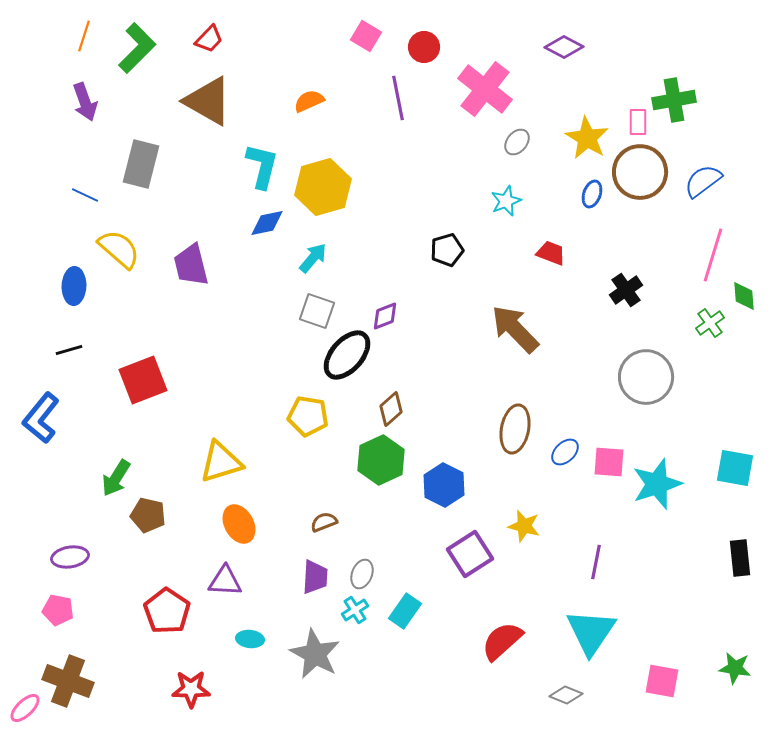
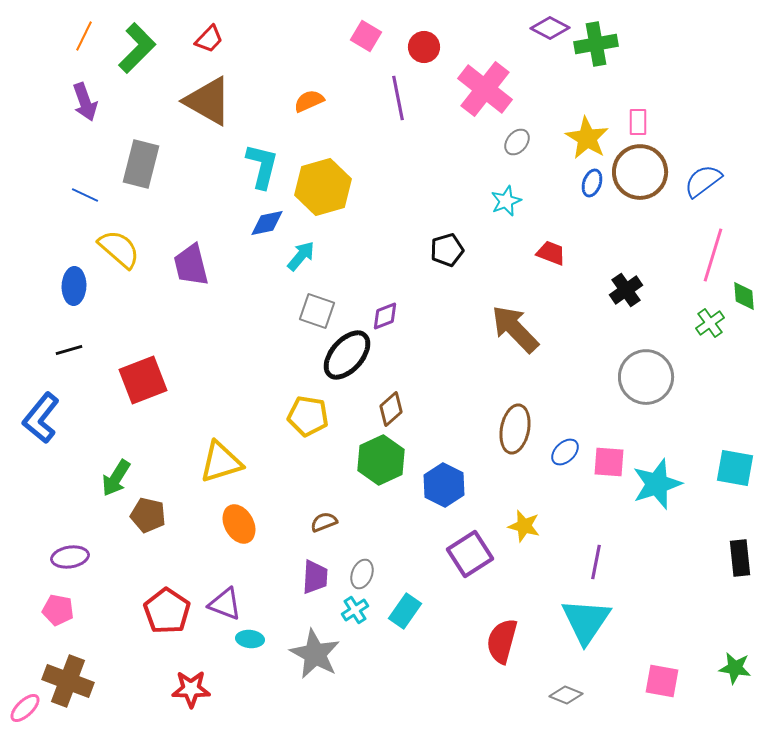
orange line at (84, 36): rotated 8 degrees clockwise
purple diamond at (564, 47): moved 14 px left, 19 px up
green cross at (674, 100): moved 78 px left, 56 px up
blue ellipse at (592, 194): moved 11 px up
cyan arrow at (313, 258): moved 12 px left, 2 px up
purple triangle at (225, 581): moved 23 px down; rotated 18 degrees clockwise
cyan triangle at (591, 632): moved 5 px left, 11 px up
red semicircle at (502, 641): rotated 33 degrees counterclockwise
